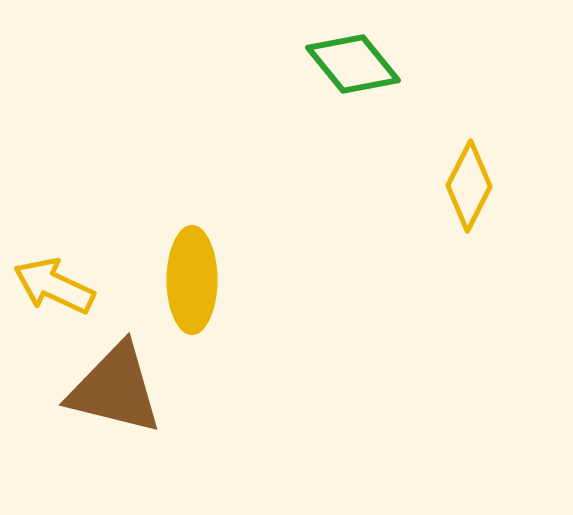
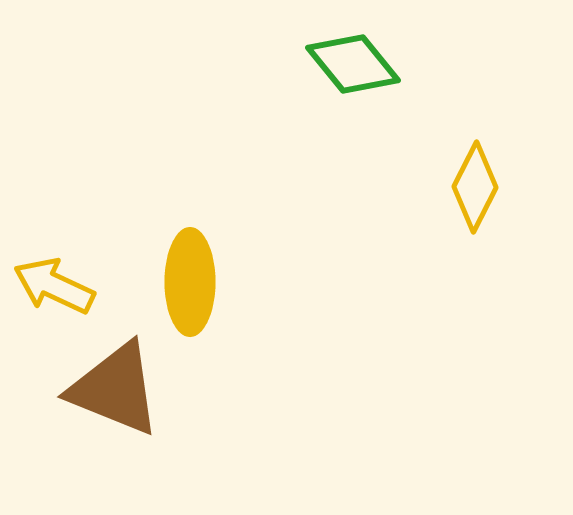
yellow diamond: moved 6 px right, 1 px down
yellow ellipse: moved 2 px left, 2 px down
brown triangle: rotated 8 degrees clockwise
